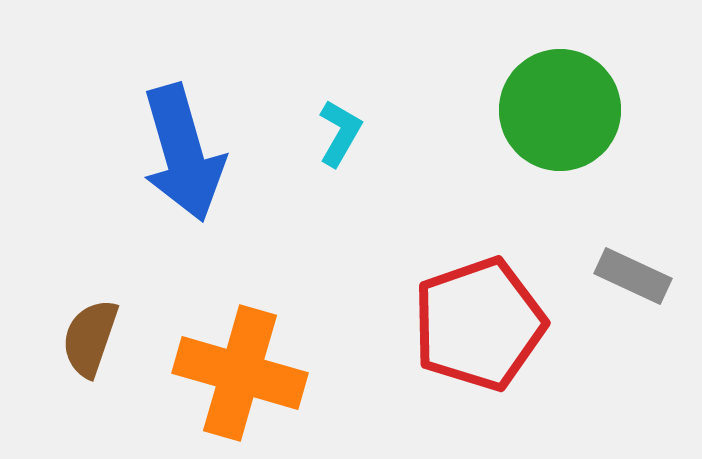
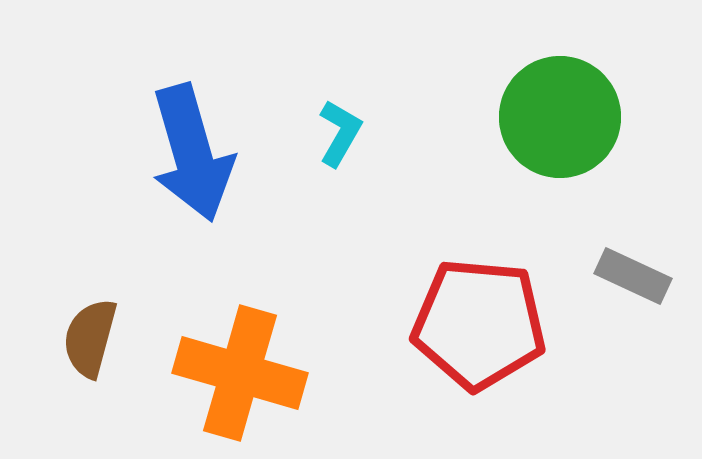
green circle: moved 7 px down
blue arrow: moved 9 px right
red pentagon: rotated 24 degrees clockwise
brown semicircle: rotated 4 degrees counterclockwise
